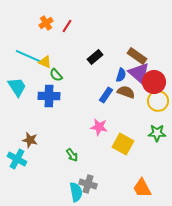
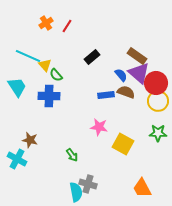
black rectangle: moved 3 px left
yellow triangle: moved 3 px down; rotated 24 degrees clockwise
blue semicircle: rotated 56 degrees counterclockwise
red circle: moved 2 px right, 1 px down
blue rectangle: rotated 49 degrees clockwise
green star: moved 1 px right
